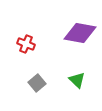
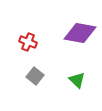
red cross: moved 2 px right, 2 px up
gray square: moved 2 px left, 7 px up; rotated 12 degrees counterclockwise
